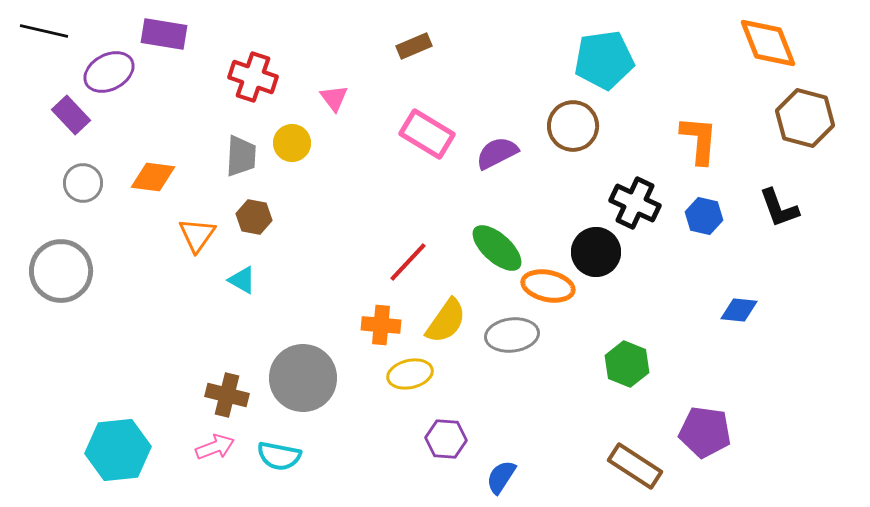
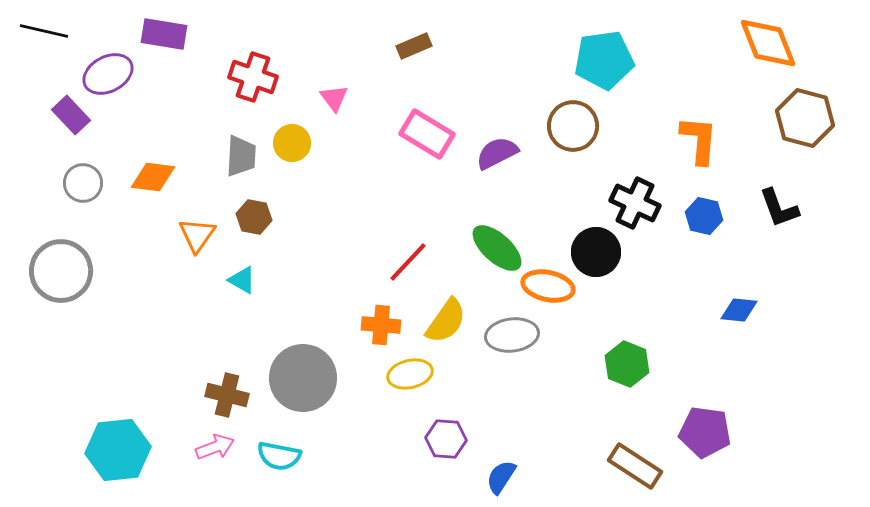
purple ellipse at (109, 72): moved 1 px left, 2 px down
